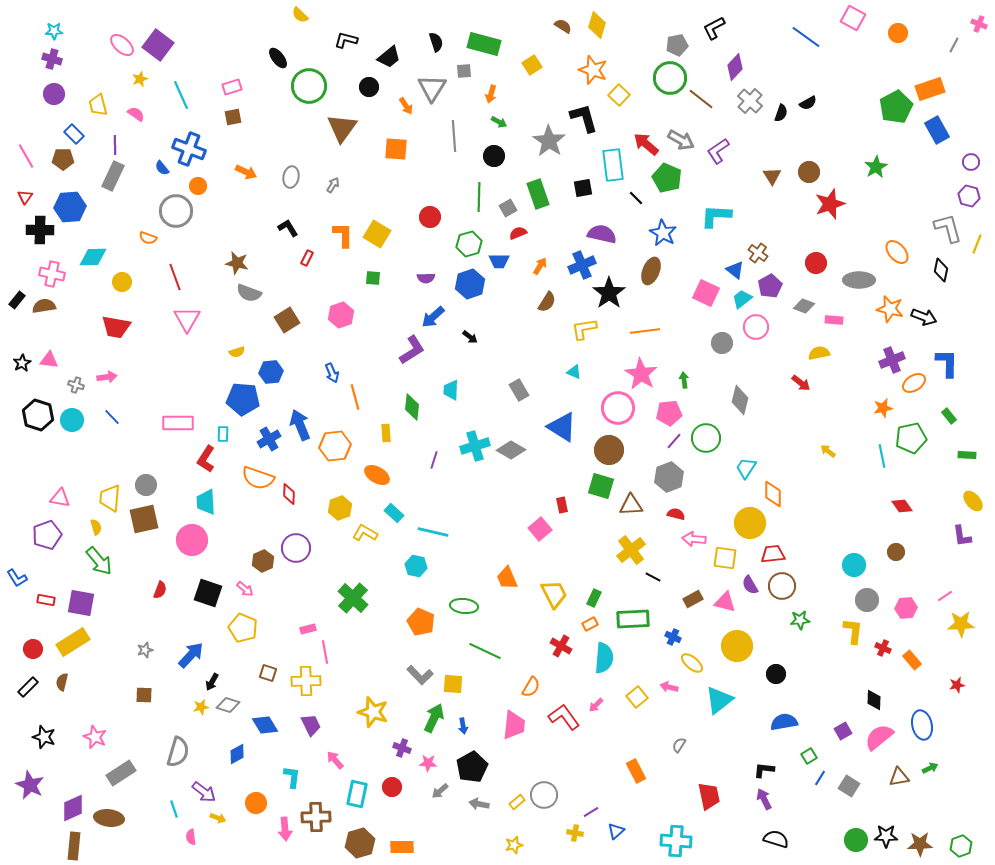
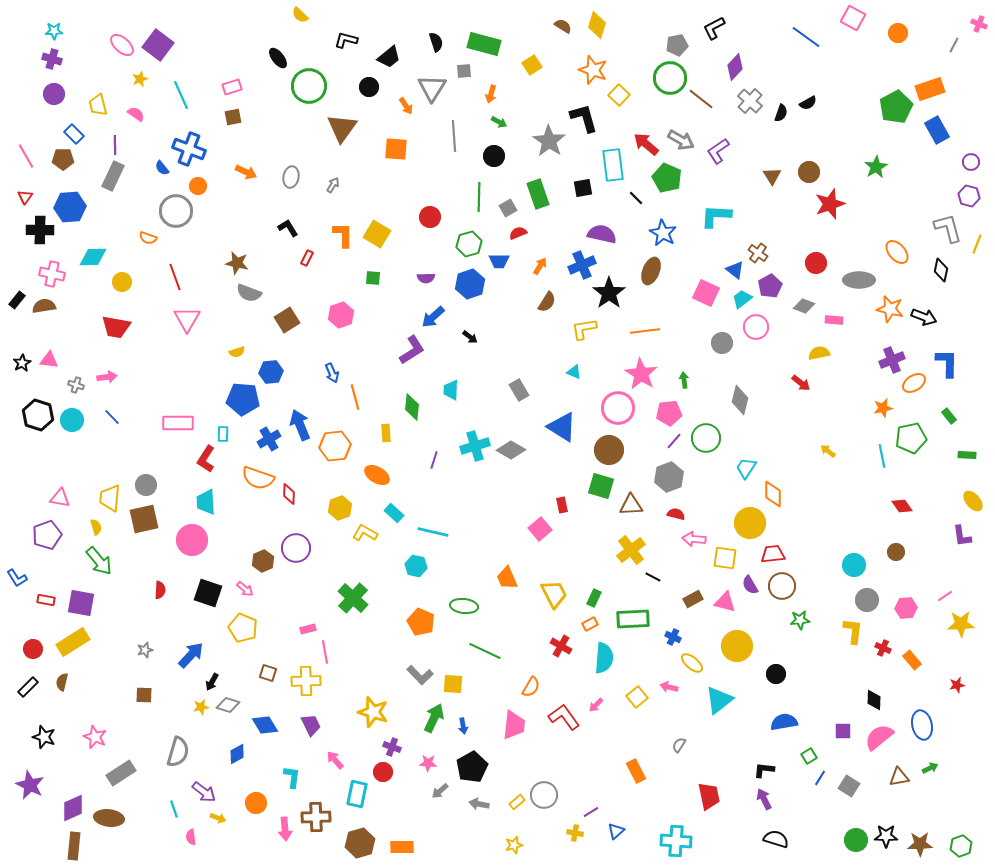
red semicircle at (160, 590): rotated 18 degrees counterclockwise
purple square at (843, 731): rotated 30 degrees clockwise
purple cross at (402, 748): moved 10 px left, 1 px up
red circle at (392, 787): moved 9 px left, 15 px up
